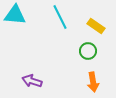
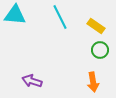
green circle: moved 12 px right, 1 px up
